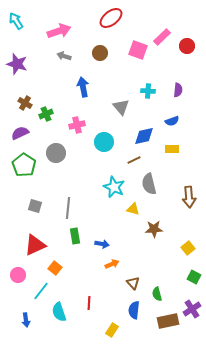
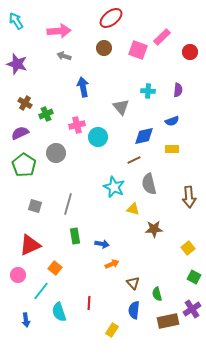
pink arrow at (59, 31): rotated 15 degrees clockwise
red circle at (187, 46): moved 3 px right, 6 px down
brown circle at (100, 53): moved 4 px right, 5 px up
cyan circle at (104, 142): moved 6 px left, 5 px up
gray line at (68, 208): moved 4 px up; rotated 10 degrees clockwise
red triangle at (35, 245): moved 5 px left
